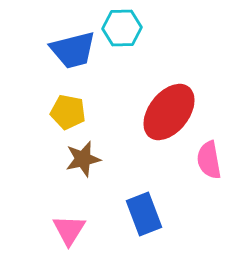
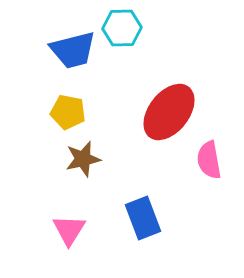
blue rectangle: moved 1 px left, 4 px down
